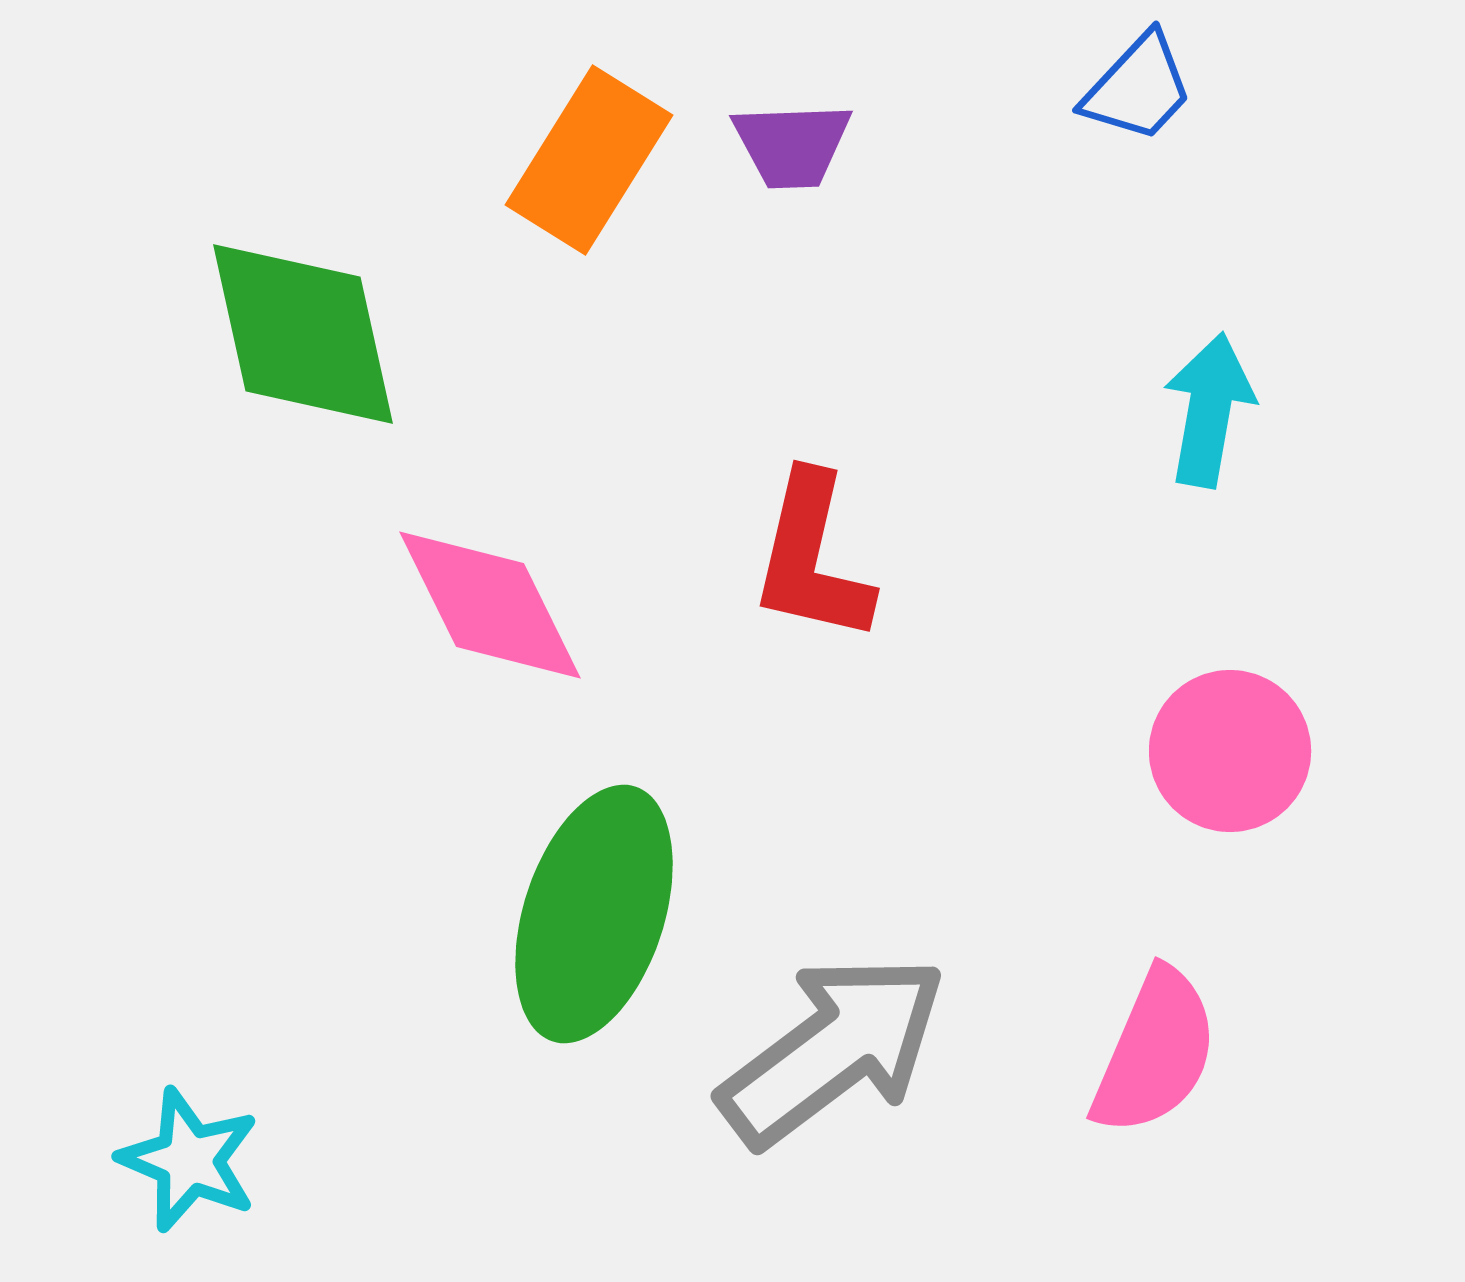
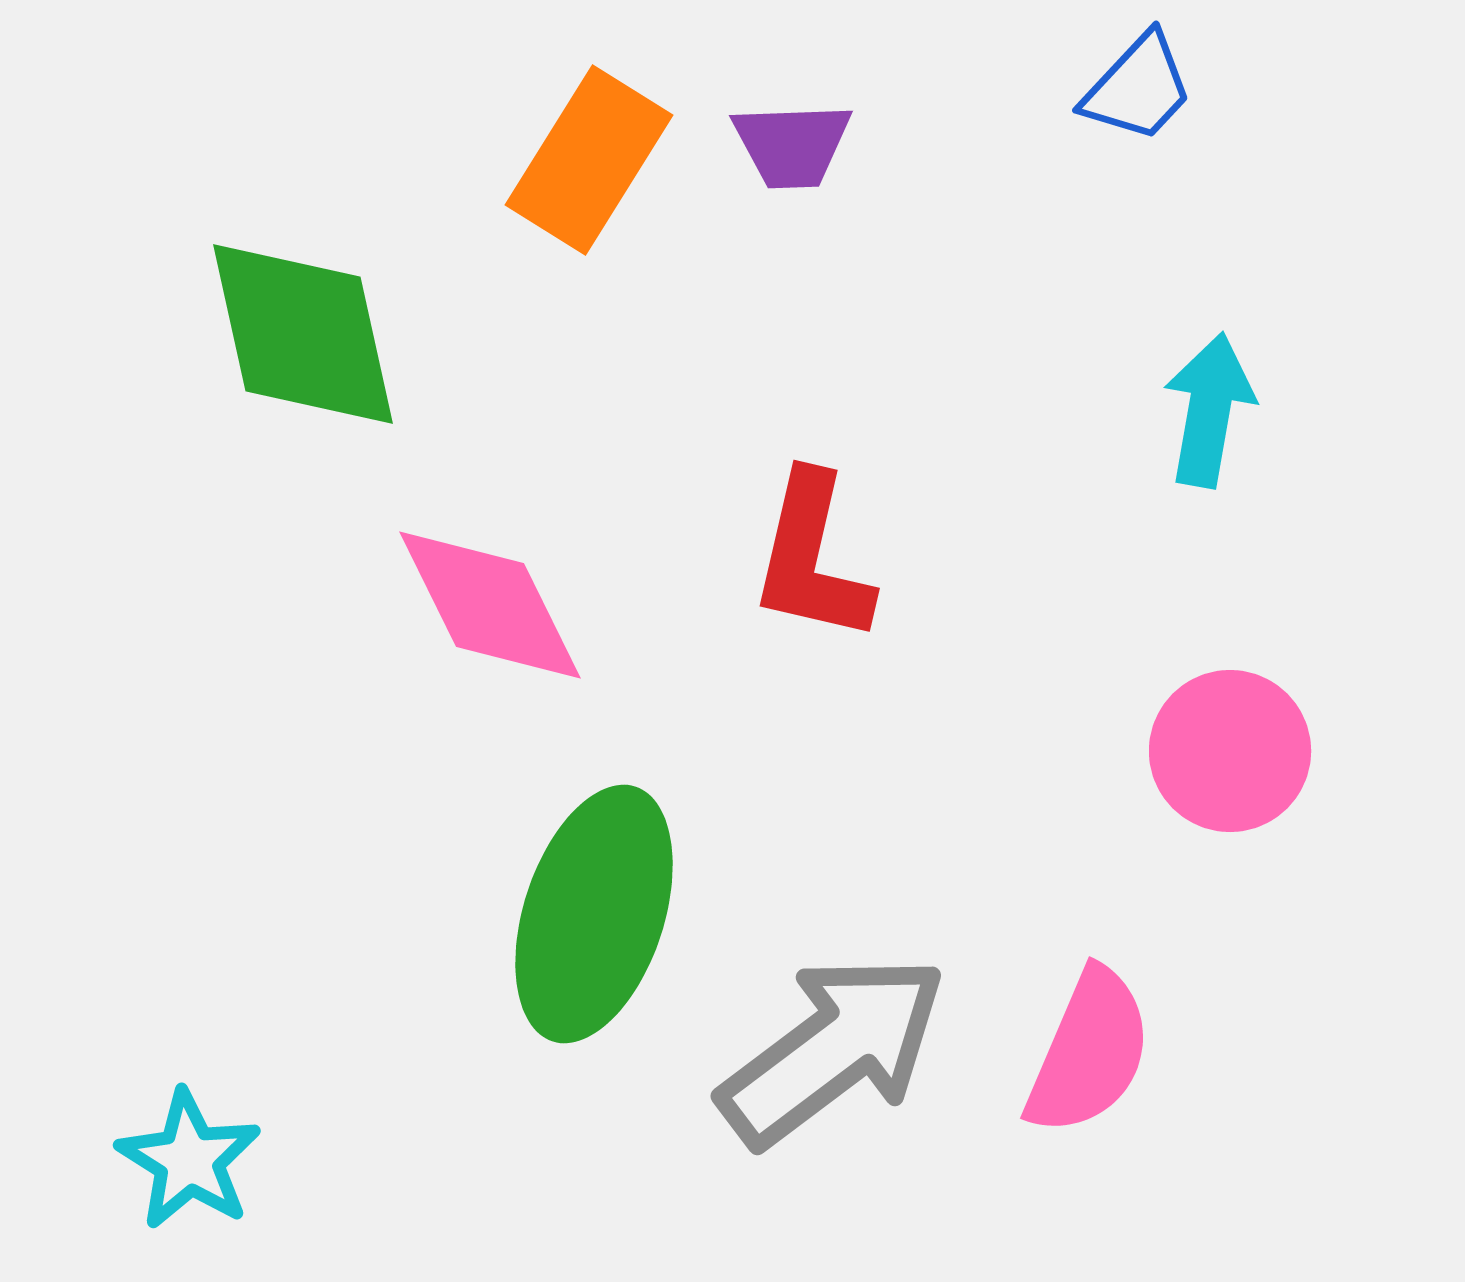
pink semicircle: moved 66 px left
cyan star: rotated 9 degrees clockwise
